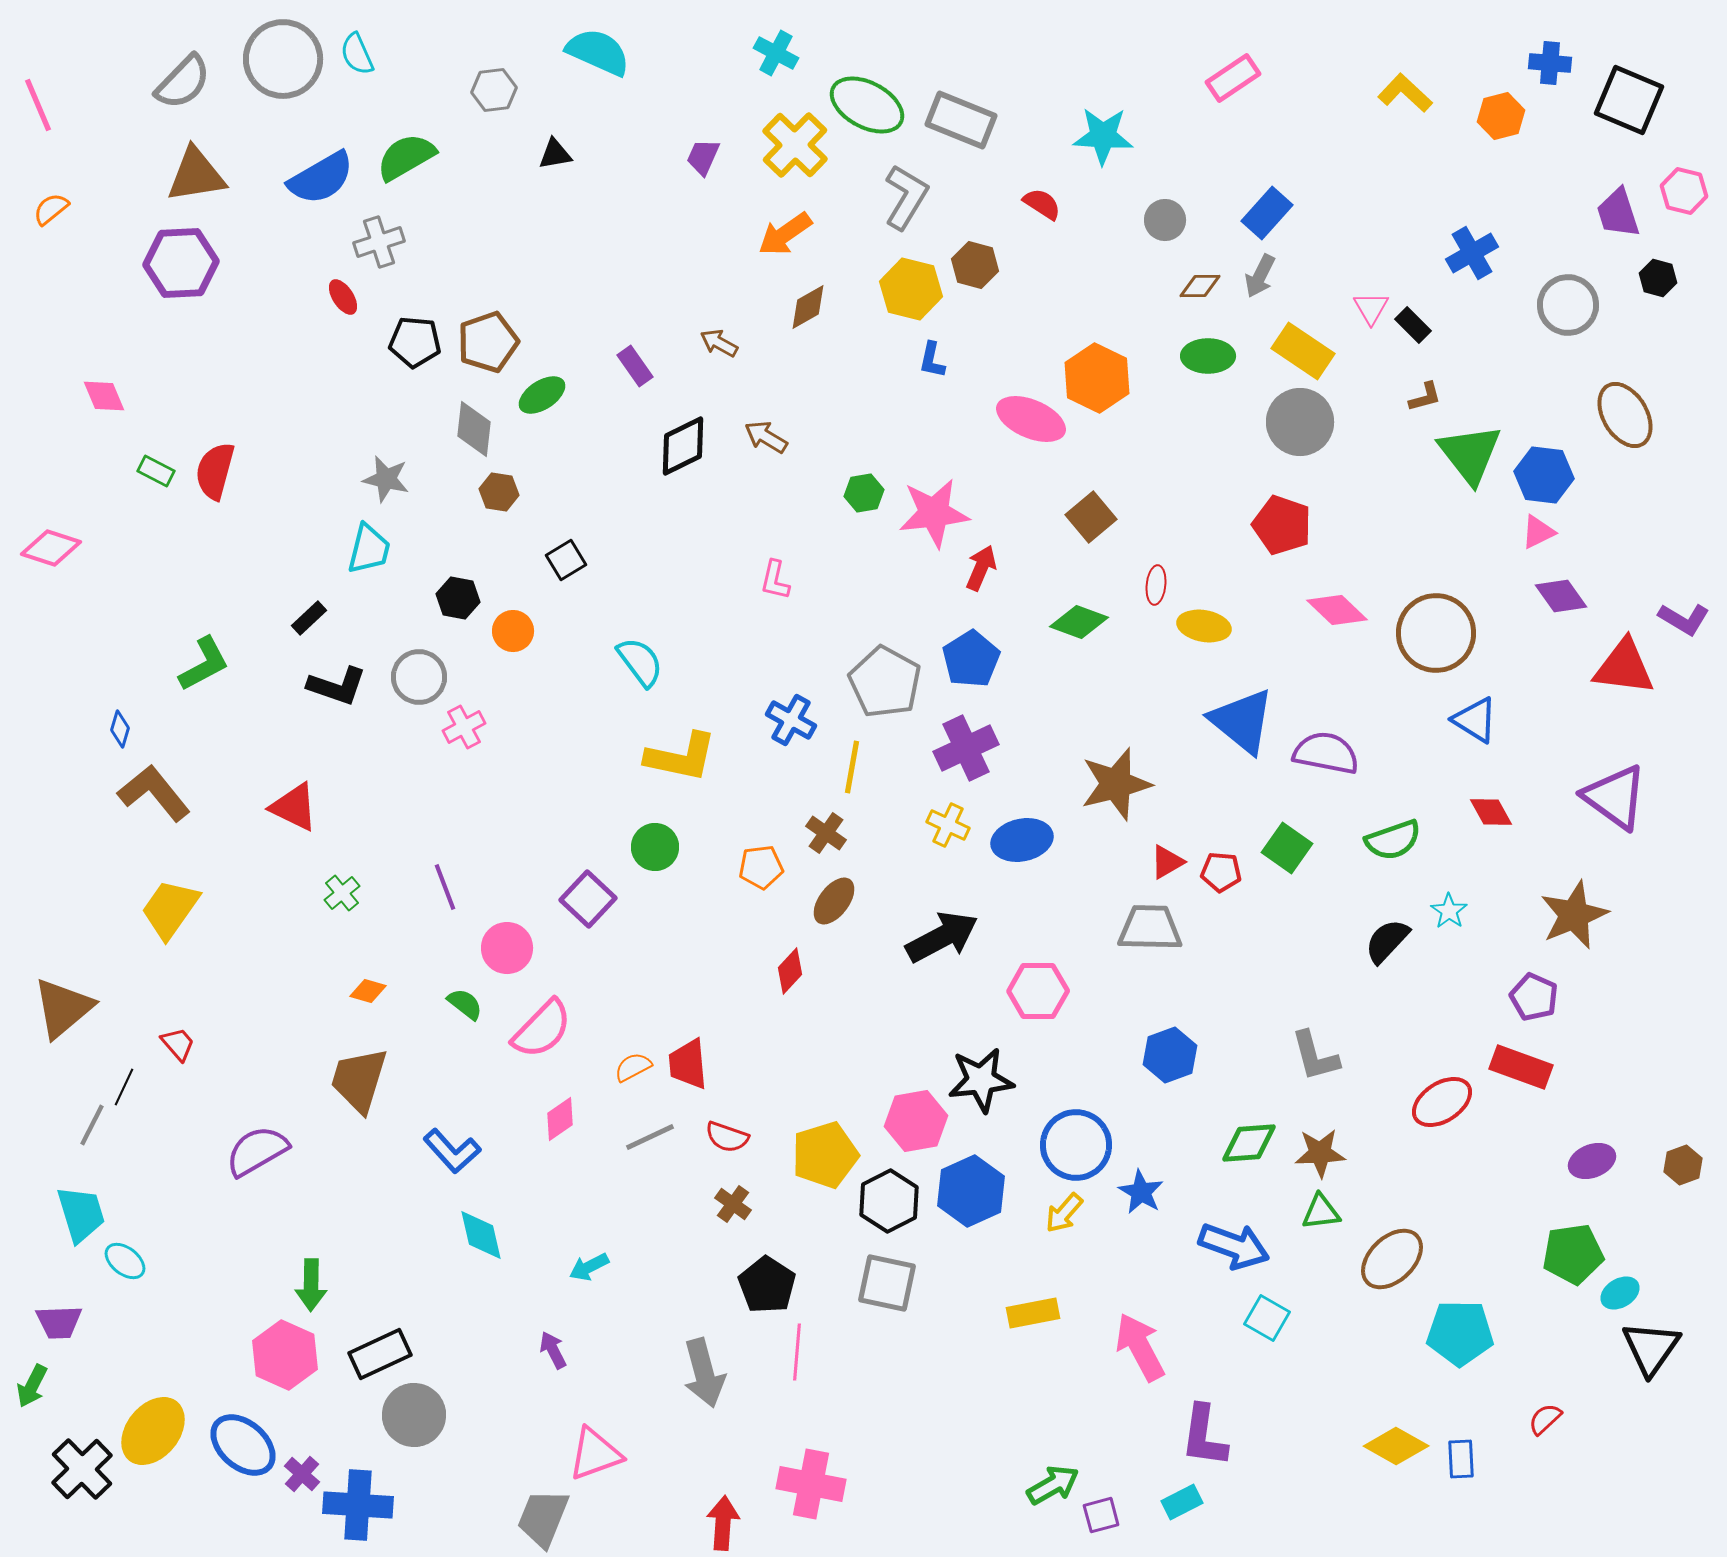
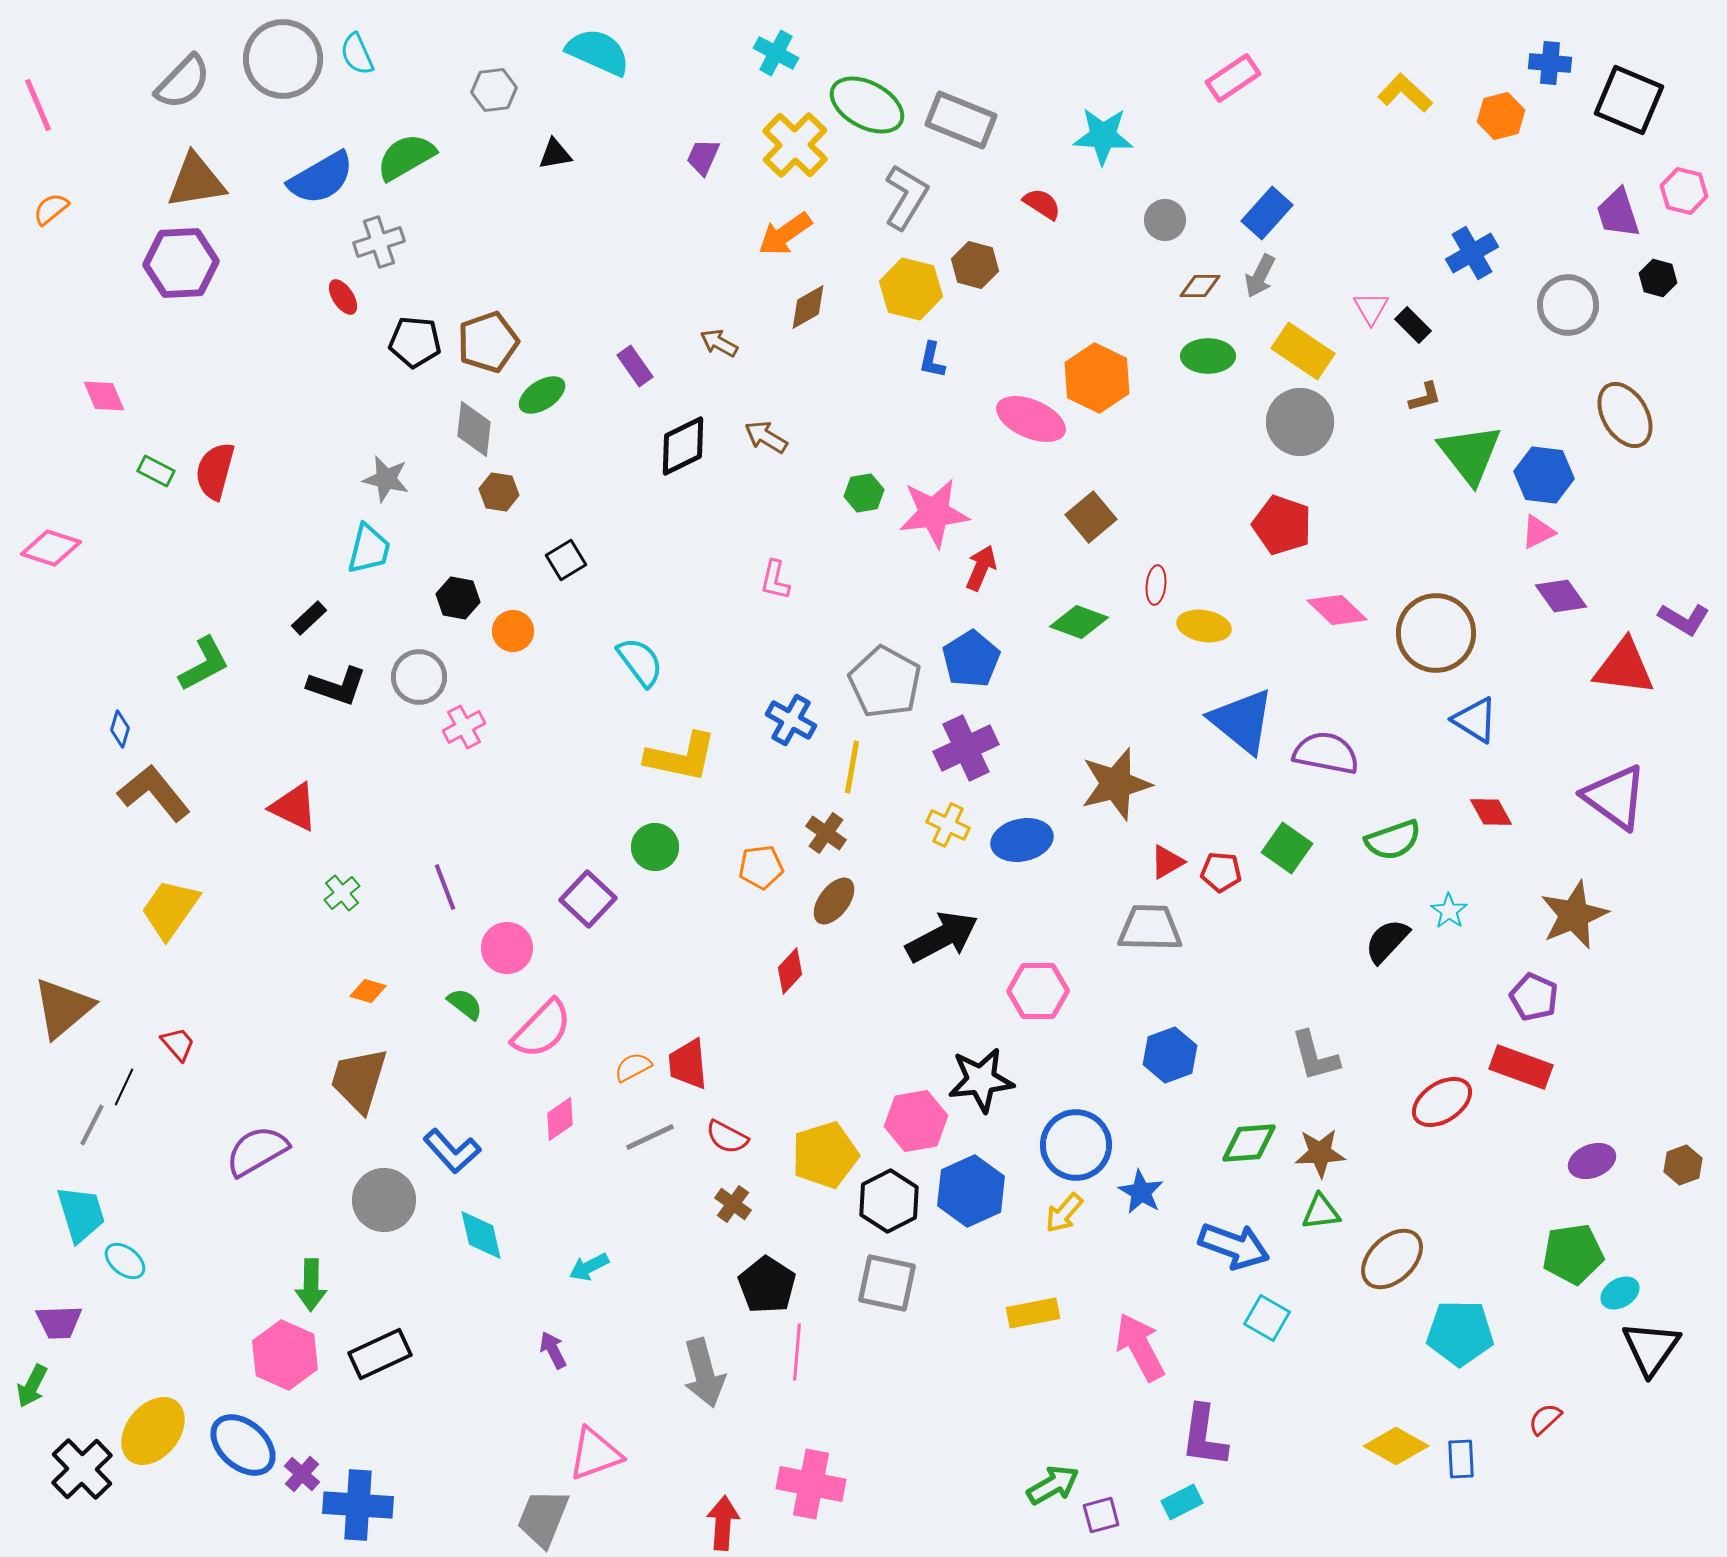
brown triangle at (196, 175): moved 6 px down
red semicircle at (727, 1137): rotated 9 degrees clockwise
gray circle at (414, 1415): moved 30 px left, 215 px up
